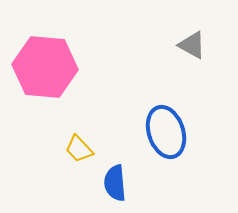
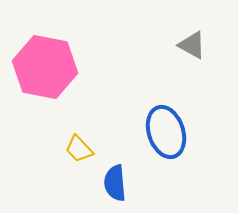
pink hexagon: rotated 6 degrees clockwise
